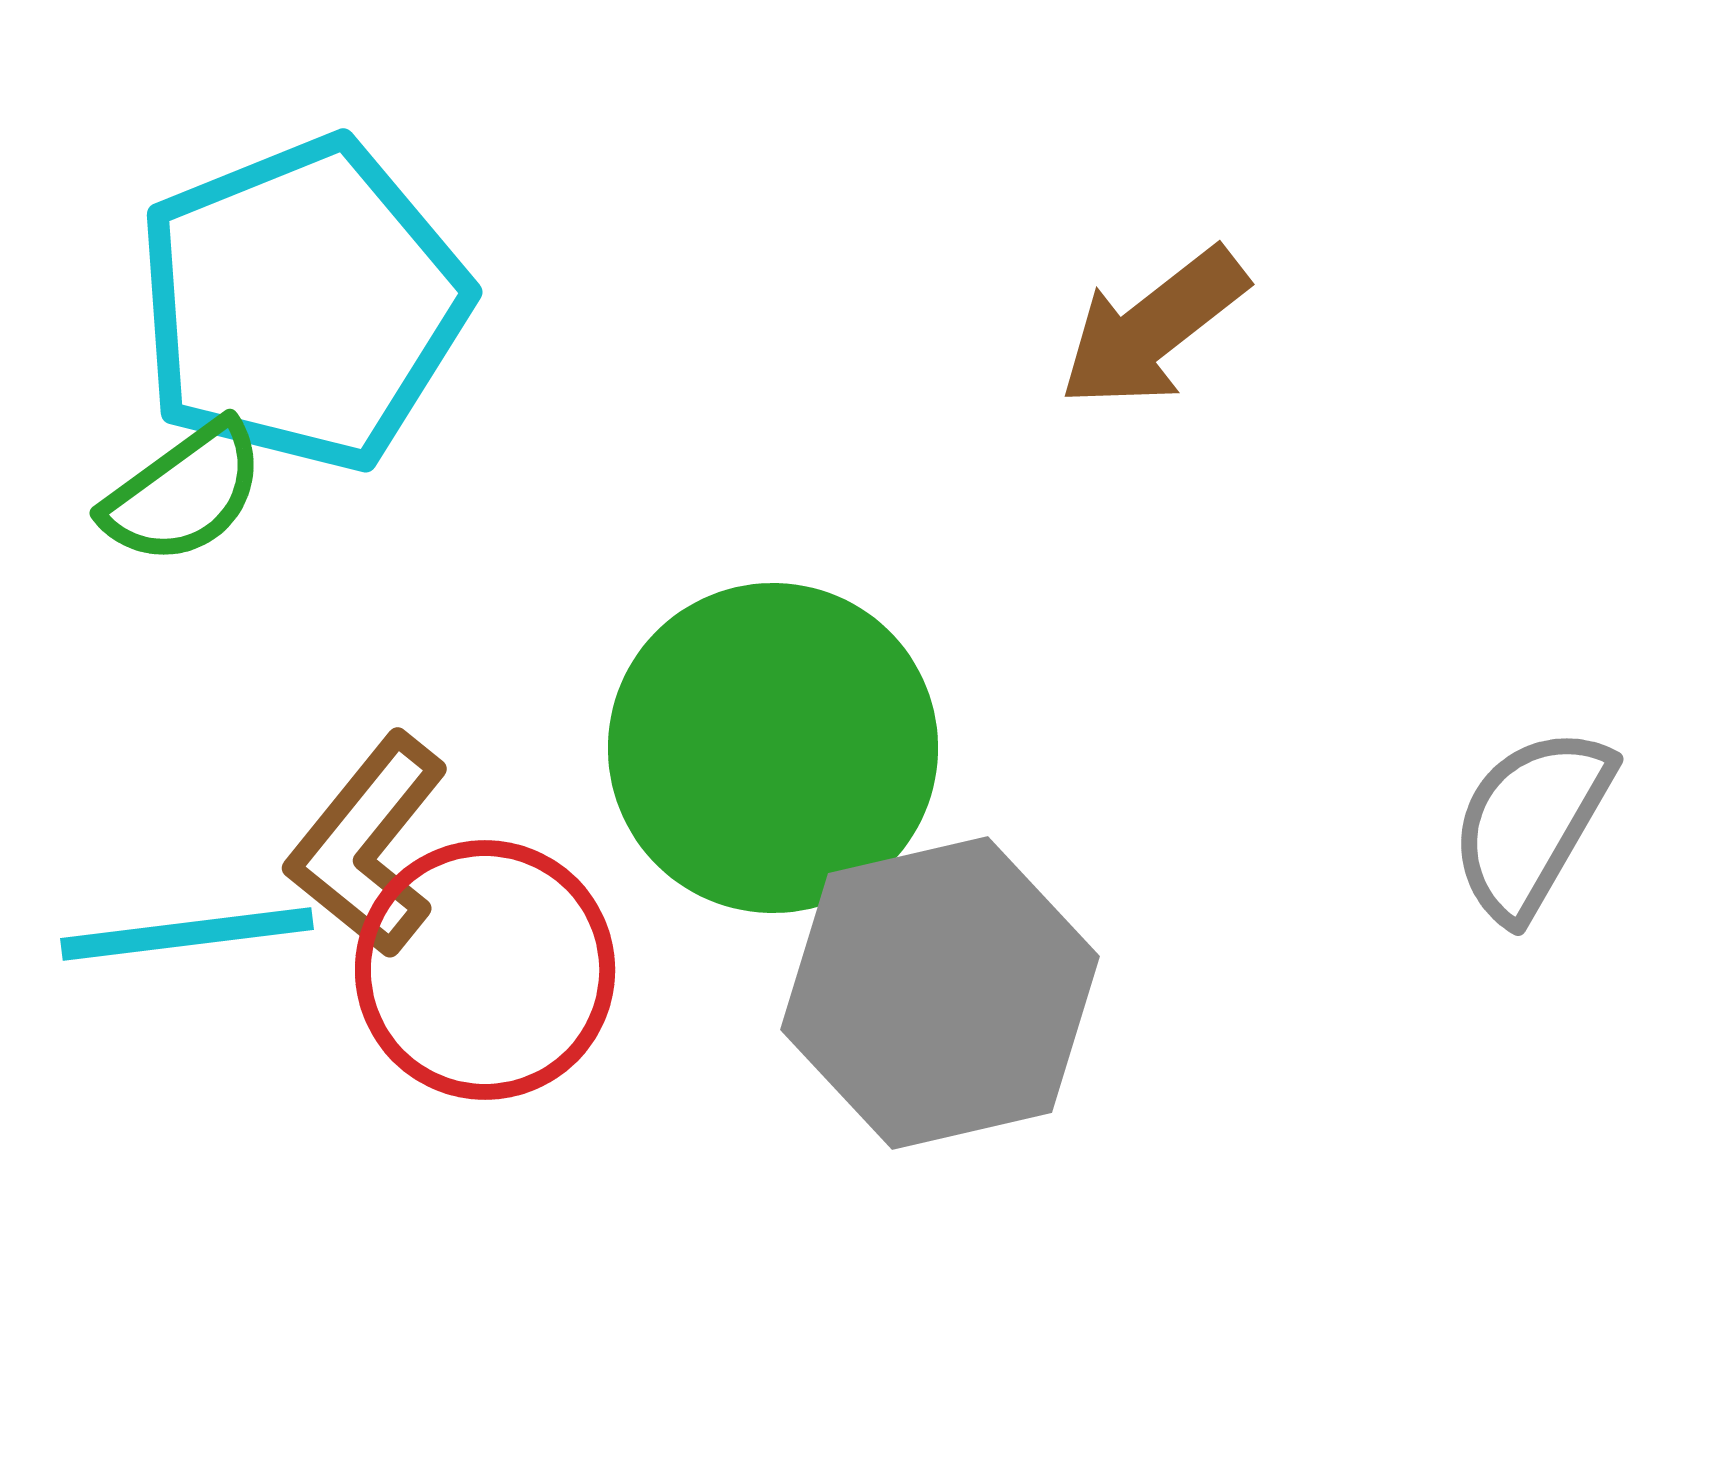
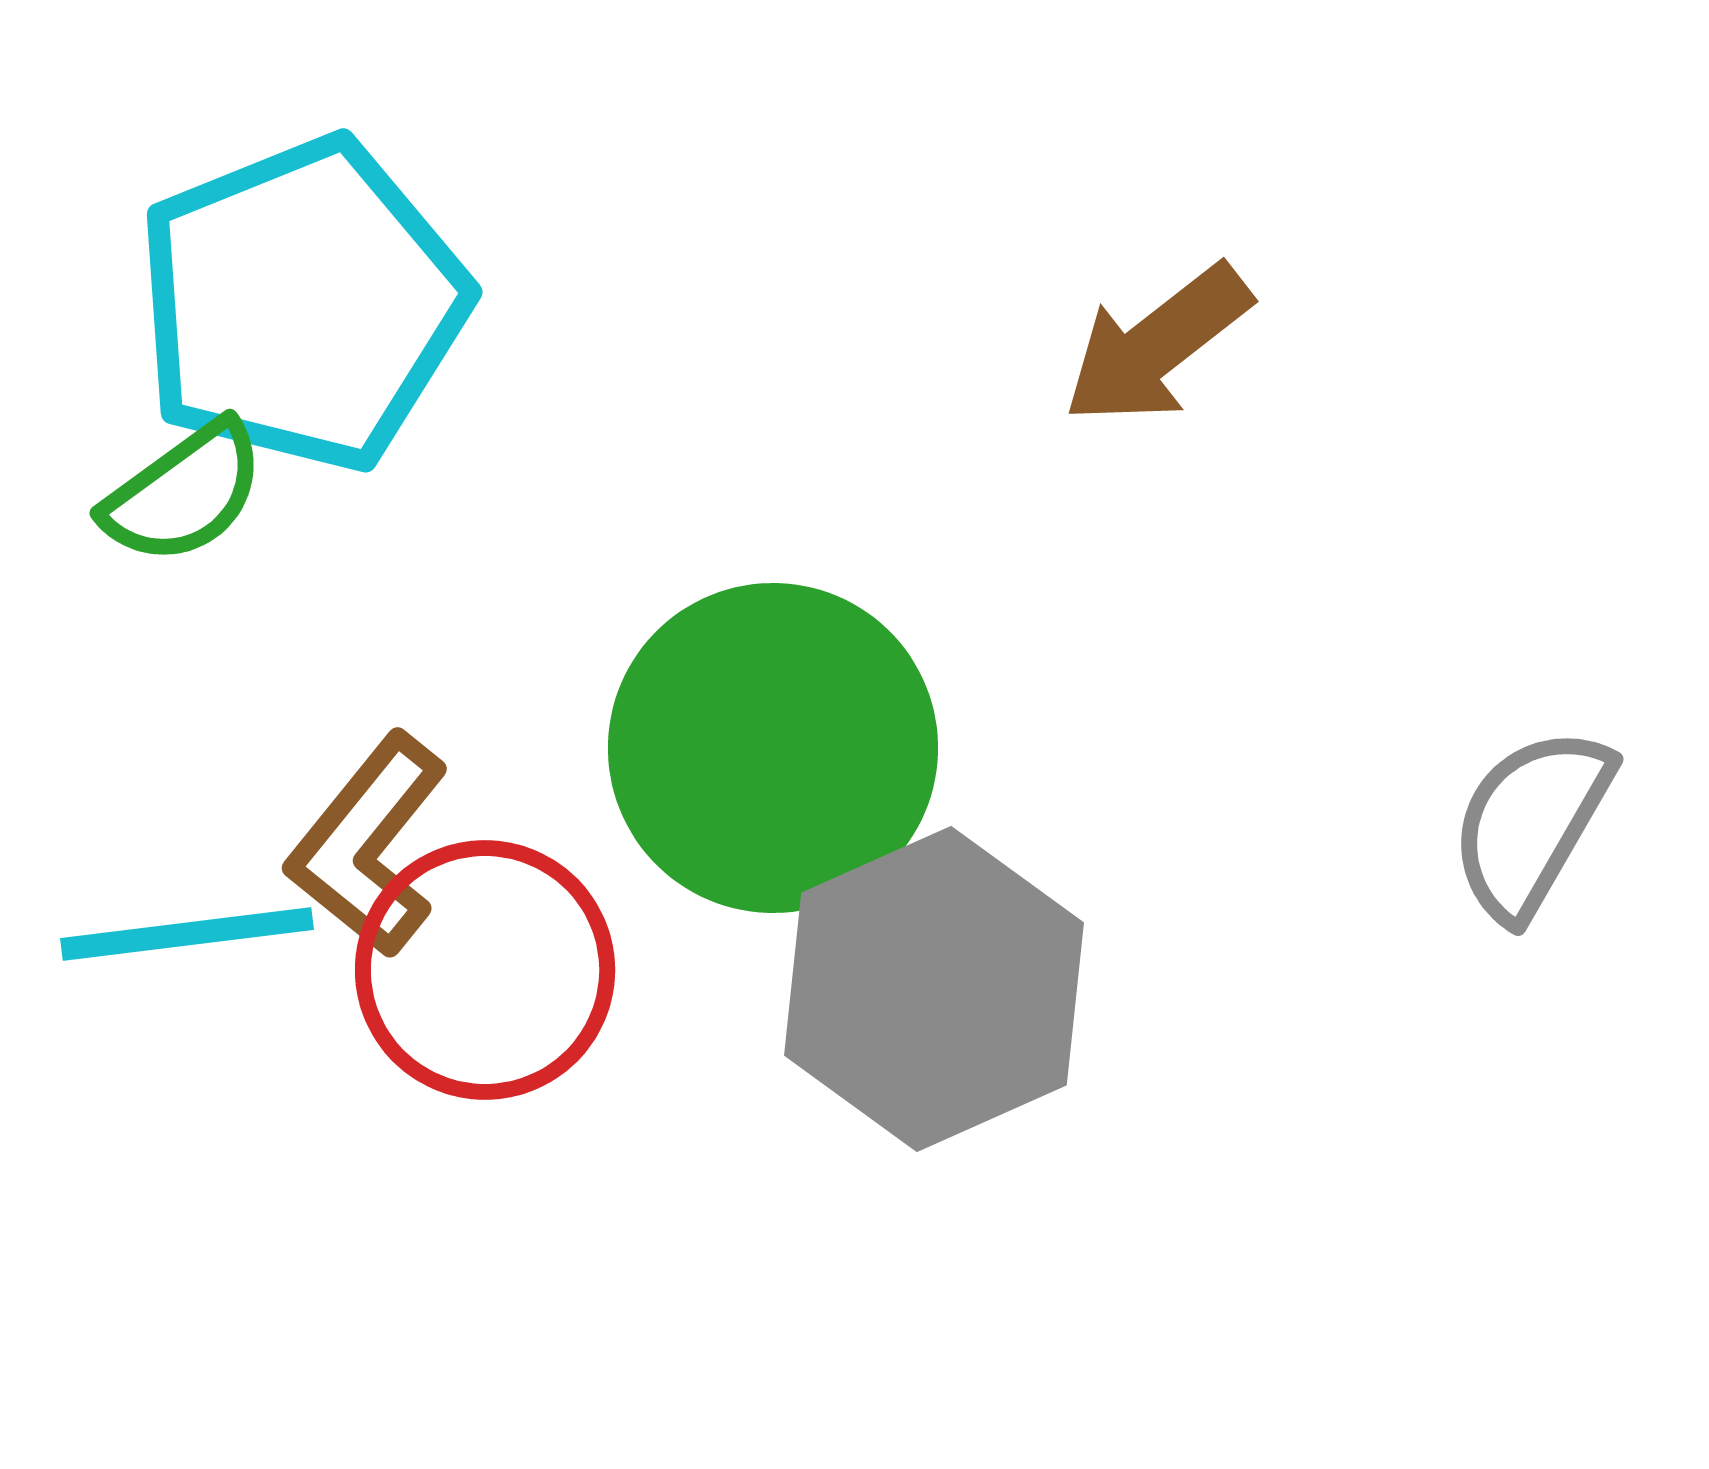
brown arrow: moved 4 px right, 17 px down
gray hexagon: moved 6 px left, 4 px up; rotated 11 degrees counterclockwise
